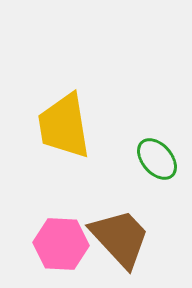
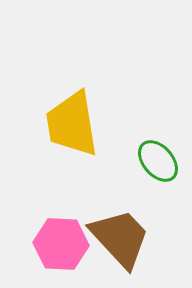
yellow trapezoid: moved 8 px right, 2 px up
green ellipse: moved 1 px right, 2 px down
